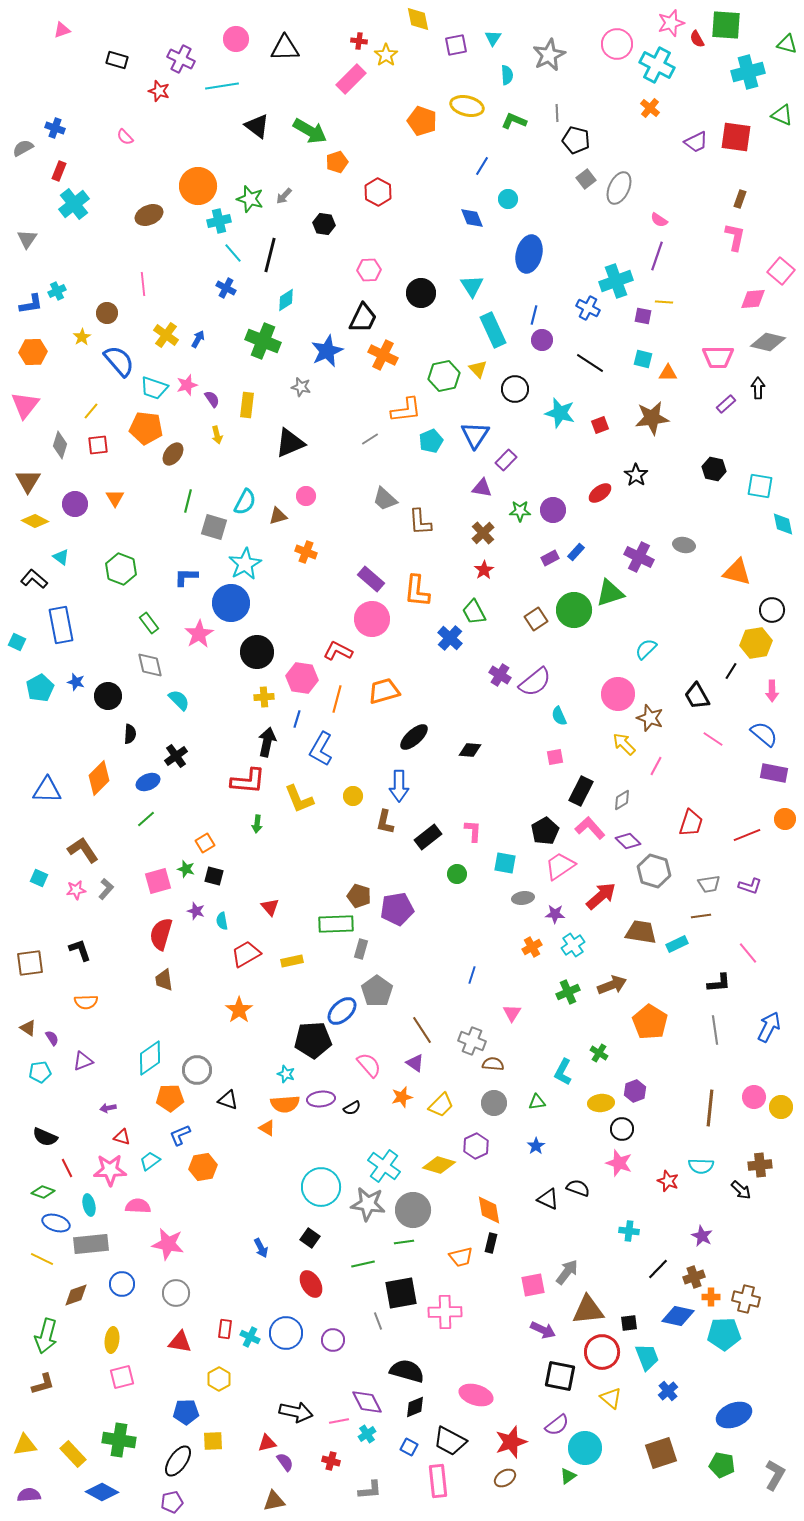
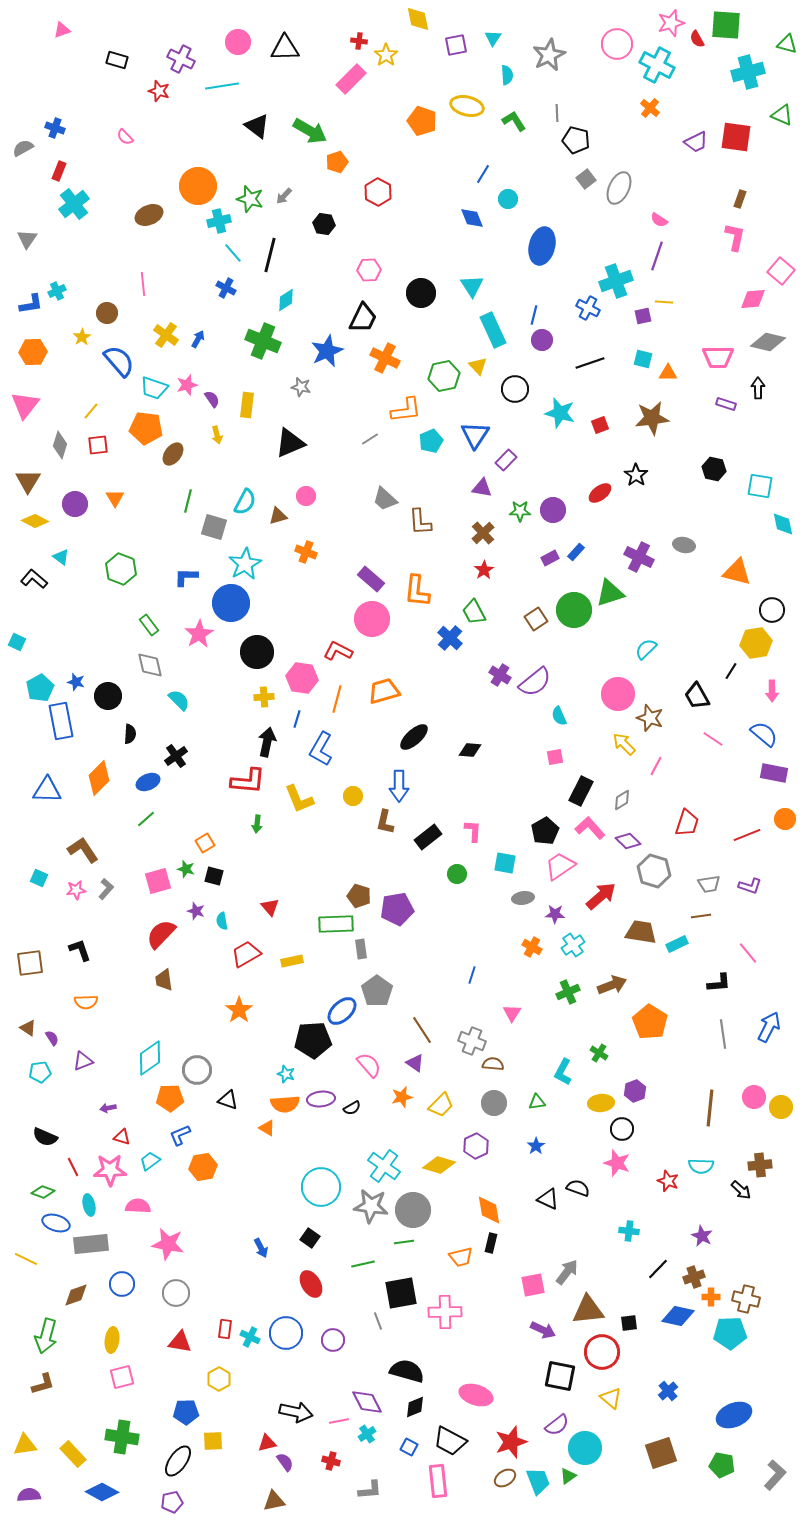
pink circle at (236, 39): moved 2 px right, 3 px down
green L-shape at (514, 121): rotated 35 degrees clockwise
blue line at (482, 166): moved 1 px right, 8 px down
blue ellipse at (529, 254): moved 13 px right, 8 px up
purple square at (643, 316): rotated 24 degrees counterclockwise
orange cross at (383, 355): moved 2 px right, 3 px down
black line at (590, 363): rotated 52 degrees counterclockwise
yellow triangle at (478, 369): moved 3 px up
purple rectangle at (726, 404): rotated 60 degrees clockwise
green rectangle at (149, 623): moved 2 px down
blue rectangle at (61, 625): moved 96 px down
red trapezoid at (691, 823): moved 4 px left
red semicircle at (161, 934): rotated 28 degrees clockwise
orange cross at (532, 947): rotated 30 degrees counterclockwise
gray rectangle at (361, 949): rotated 24 degrees counterclockwise
gray line at (715, 1030): moved 8 px right, 4 px down
pink star at (619, 1163): moved 2 px left
red line at (67, 1168): moved 6 px right, 1 px up
gray star at (368, 1204): moved 3 px right, 2 px down
yellow line at (42, 1259): moved 16 px left
cyan pentagon at (724, 1334): moved 6 px right, 1 px up
cyan trapezoid at (647, 1357): moved 109 px left, 124 px down
green cross at (119, 1440): moved 3 px right, 3 px up
gray L-shape at (775, 1475): rotated 12 degrees clockwise
